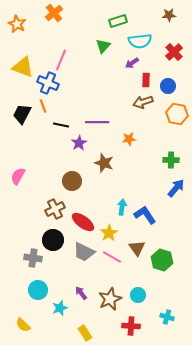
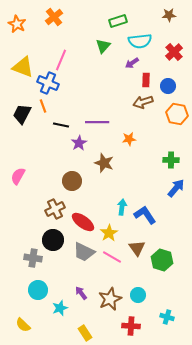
orange cross at (54, 13): moved 4 px down
